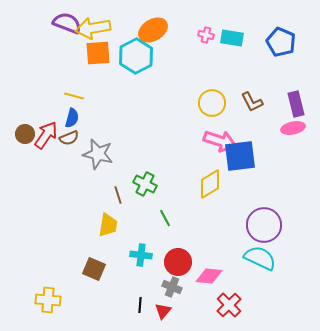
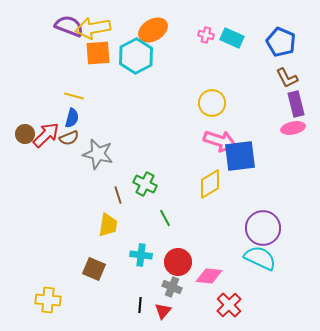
purple semicircle: moved 2 px right, 3 px down
cyan rectangle: rotated 15 degrees clockwise
brown L-shape: moved 35 px right, 24 px up
red arrow: rotated 12 degrees clockwise
purple circle: moved 1 px left, 3 px down
